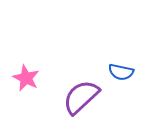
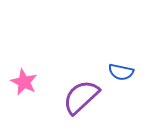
pink star: moved 2 px left, 4 px down
